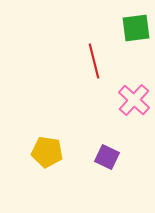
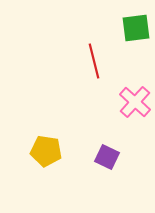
pink cross: moved 1 px right, 2 px down
yellow pentagon: moved 1 px left, 1 px up
